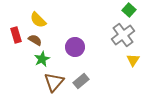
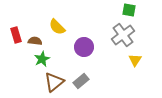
green square: rotated 32 degrees counterclockwise
yellow semicircle: moved 19 px right, 7 px down
brown semicircle: moved 1 px down; rotated 24 degrees counterclockwise
purple circle: moved 9 px right
yellow triangle: moved 2 px right
brown triangle: rotated 10 degrees clockwise
